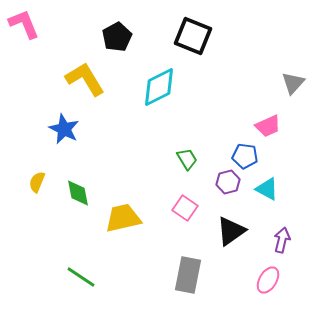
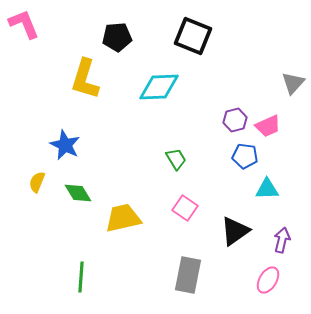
black pentagon: rotated 24 degrees clockwise
yellow L-shape: rotated 132 degrees counterclockwise
cyan diamond: rotated 24 degrees clockwise
blue star: moved 1 px right, 16 px down
green trapezoid: moved 11 px left
purple hexagon: moved 7 px right, 62 px up
cyan triangle: rotated 30 degrees counterclockwise
green diamond: rotated 20 degrees counterclockwise
black triangle: moved 4 px right
green line: rotated 60 degrees clockwise
